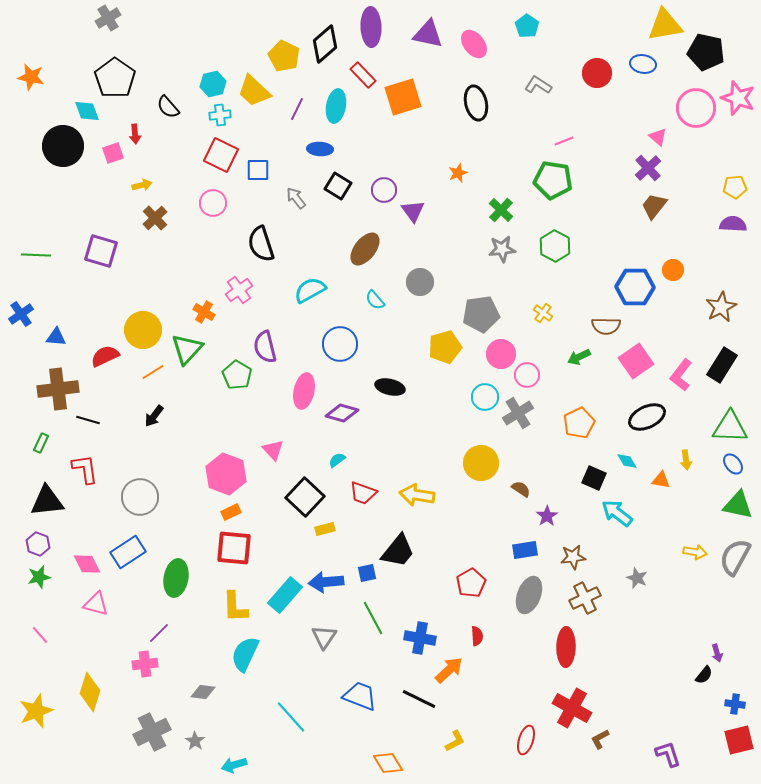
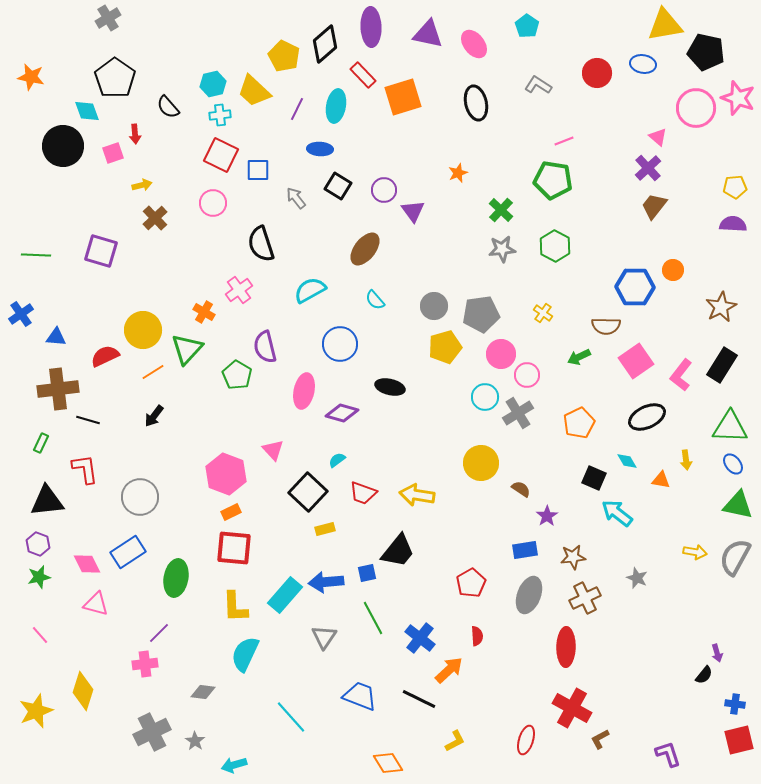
gray circle at (420, 282): moved 14 px right, 24 px down
black square at (305, 497): moved 3 px right, 5 px up
blue cross at (420, 638): rotated 28 degrees clockwise
yellow diamond at (90, 692): moved 7 px left, 1 px up
